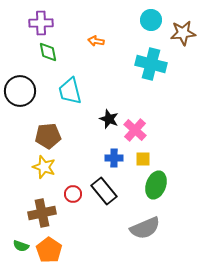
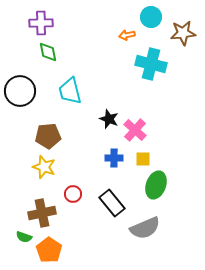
cyan circle: moved 3 px up
orange arrow: moved 31 px right, 6 px up; rotated 21 degrees counterclockwise
black rectangle: moved 8 px right, 12 px down
green semicircle: moved 3 px right, 9 px up
